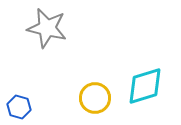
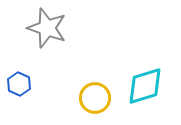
gray star: rotated 6 degrees clockwise
blue hexagon: moved 23 px up; rotated 10 degrees clockwise
